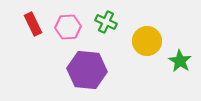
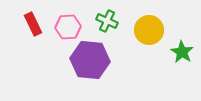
green cross: moved 1 px right, 1 px up
yellow circle: moved 2 px right, 11 px up
green star: moved 2 px right, 9 px up
purple hexagon: moved 3 px right, 10 px up
